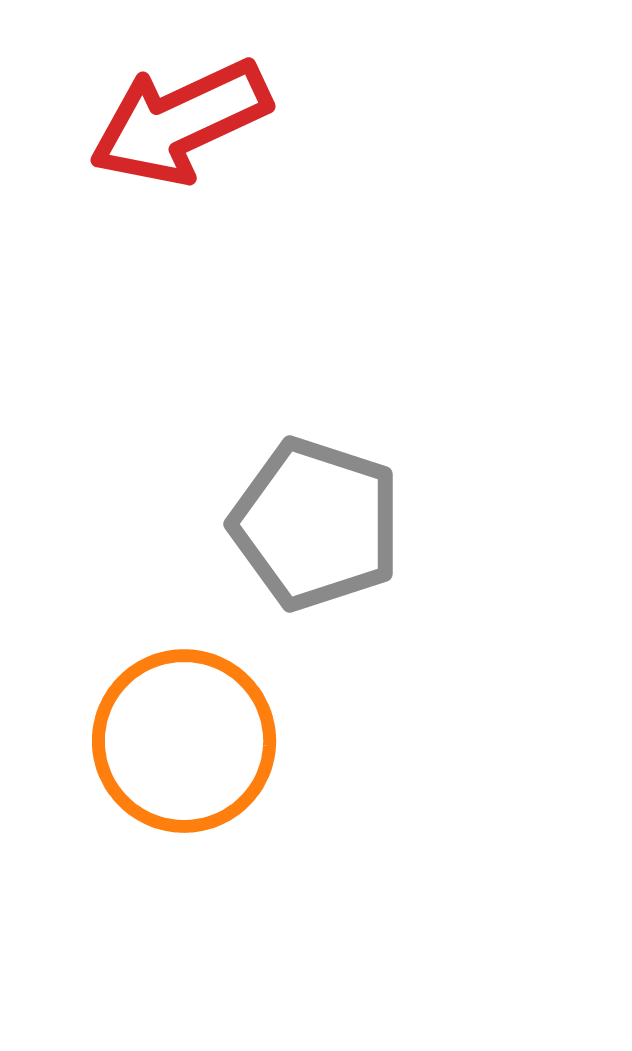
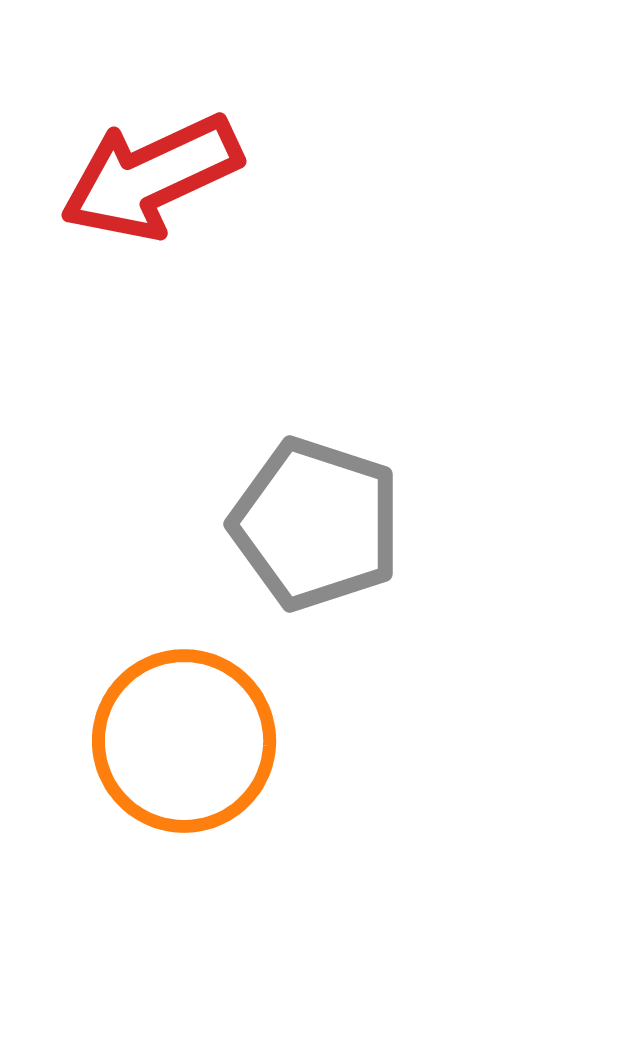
red arrow: moved 29 px left, 55 px down
